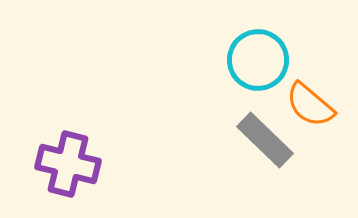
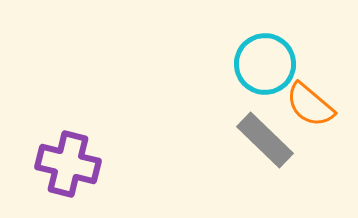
cyan circle: moved 7 px right, 4 px down
